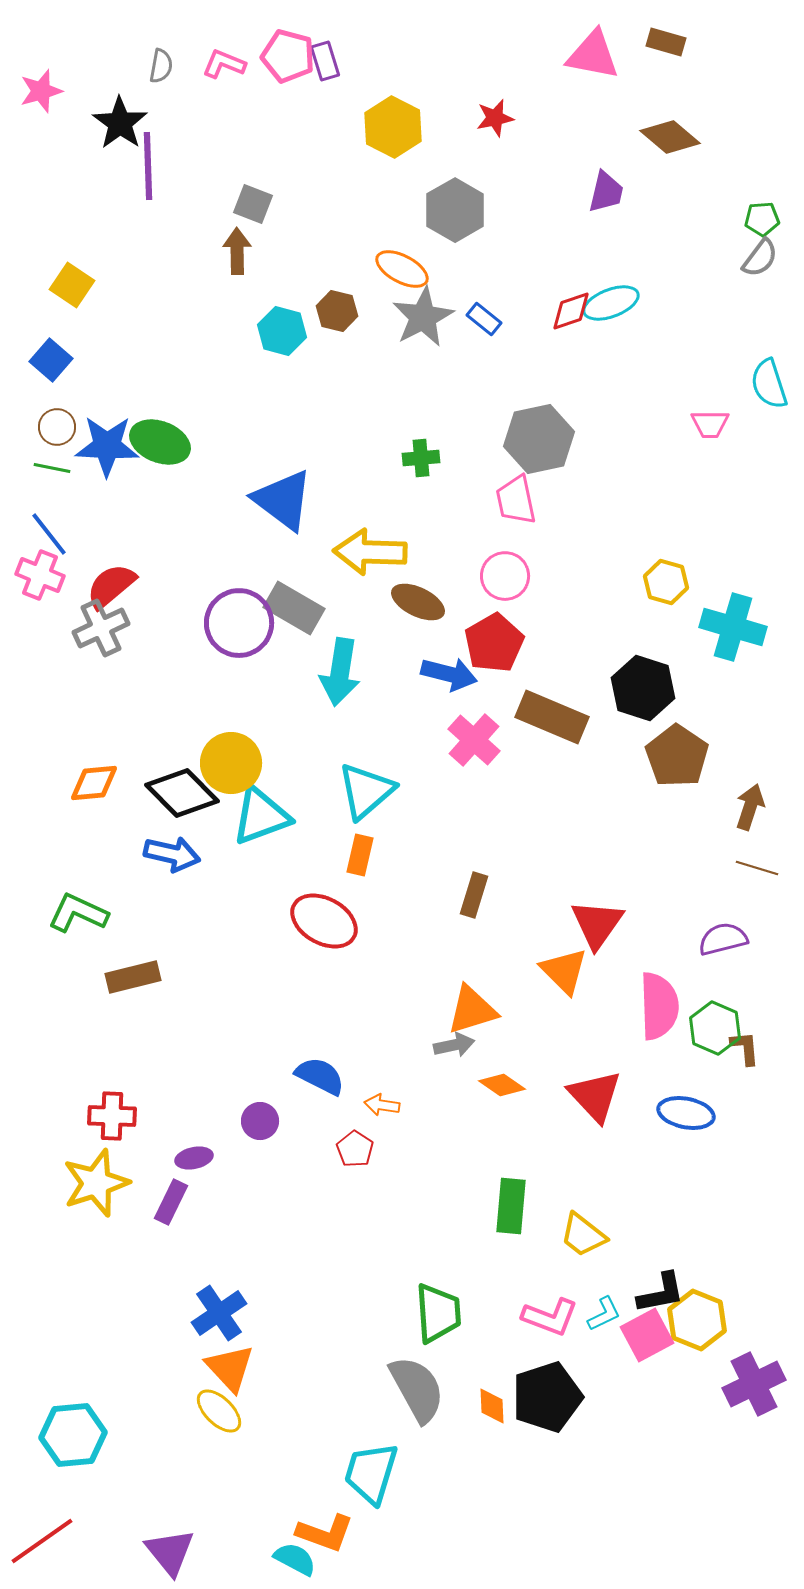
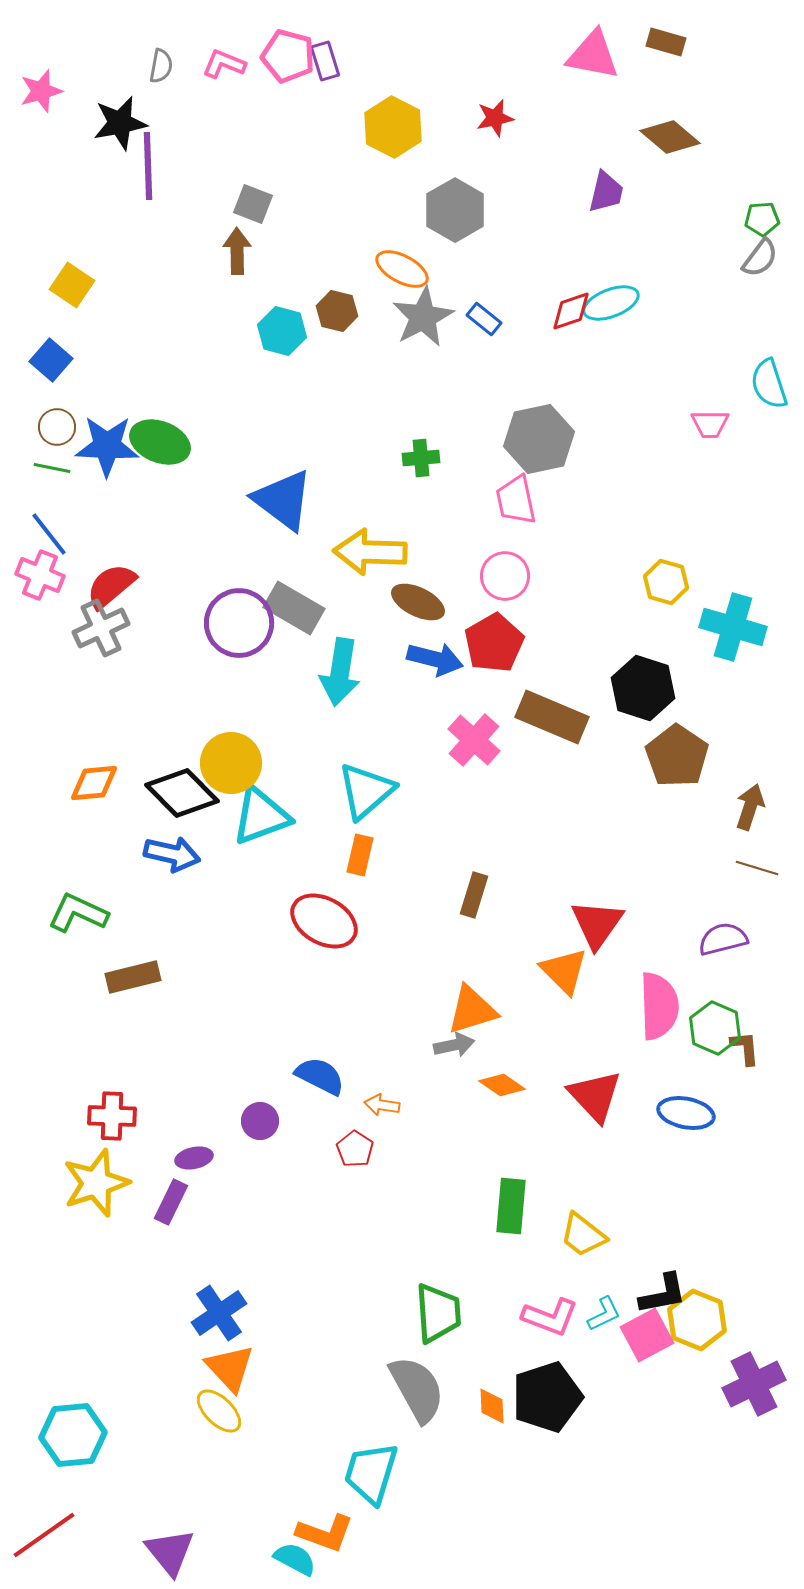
black star at (120, 123): rotated 26 degrees clockwise
blue arrow at (449, 674): moved 14 px left, 15 px up
black L-shape at (661, 1293): moved 2 px right, 1 px down
red line at (42, 1541): moved 2 px right, 6 px up
